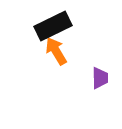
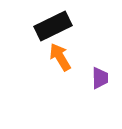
orange arrow: moved 4 px right, 6 px down
